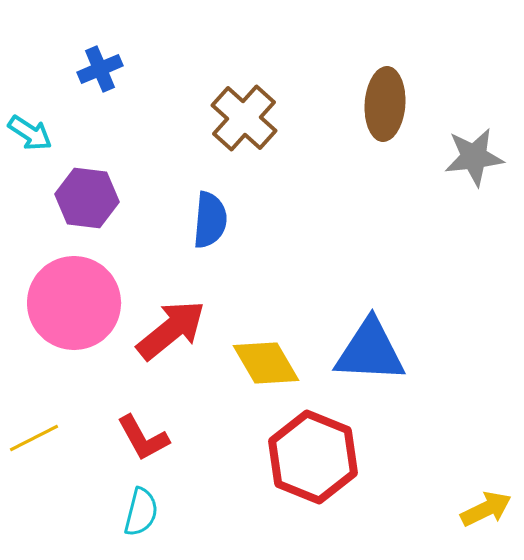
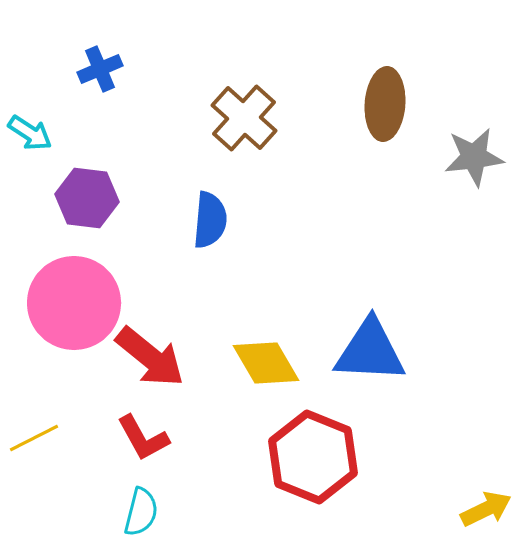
red arrow: moved 21 px left, 27 px down; rotated 78 degrees clockwise
